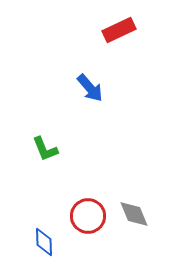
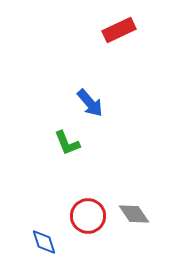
blue arrow: moved 15 px down
green L-shape: moved 22 px right, 6 px up
gray diamond: rotated 12 degrees counterclockwise
blue diamond: rotated 16 degrees counterclockwise
